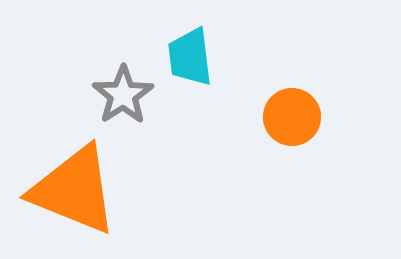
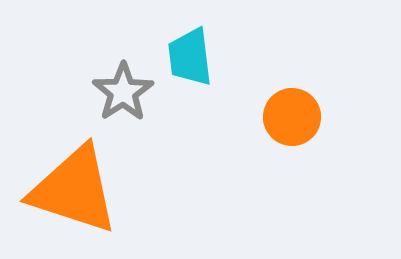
gray star: moved 3 px up
orange triangle: rotated 4 degrees counterclockwise
